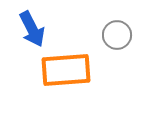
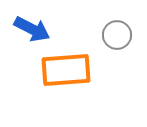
blue arrow: rotated 36 degrees counterclockwise
